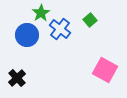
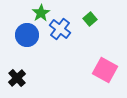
green square: moved 1 px up
